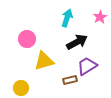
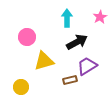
cyan arrow: rotated 18 degrees counterclockwise
pink circle: moved 2 px up
yellow circle: moved 1 px up
